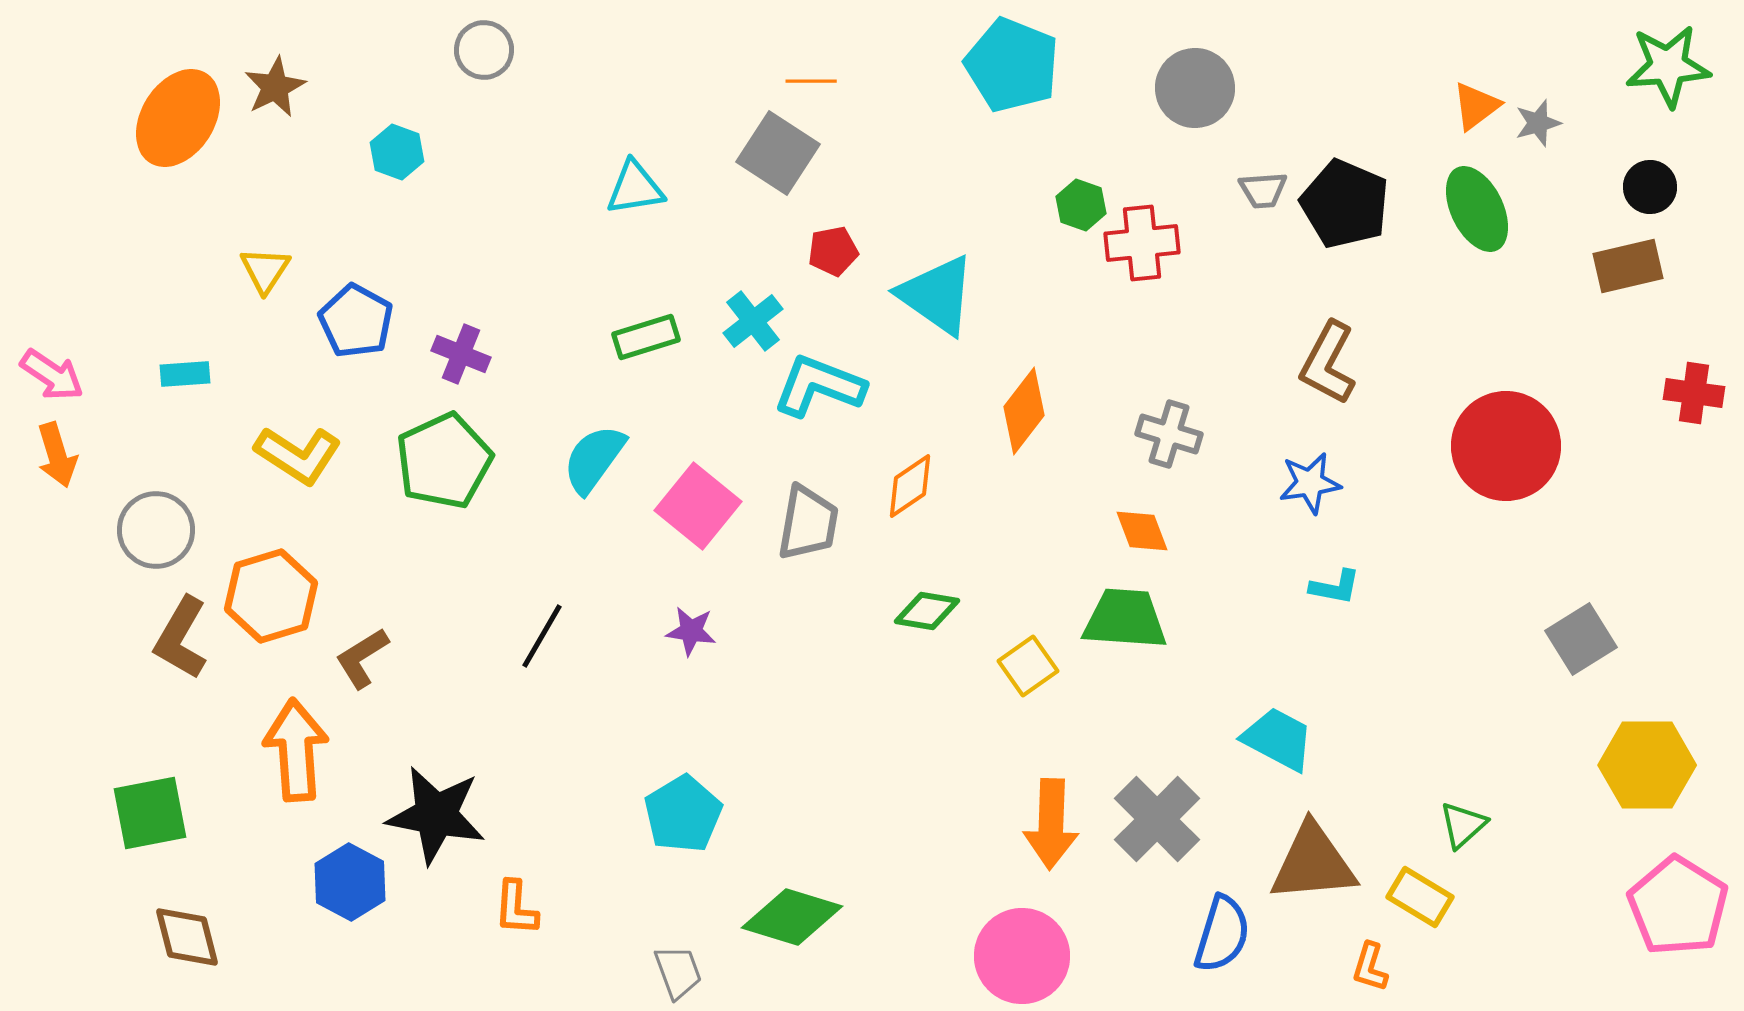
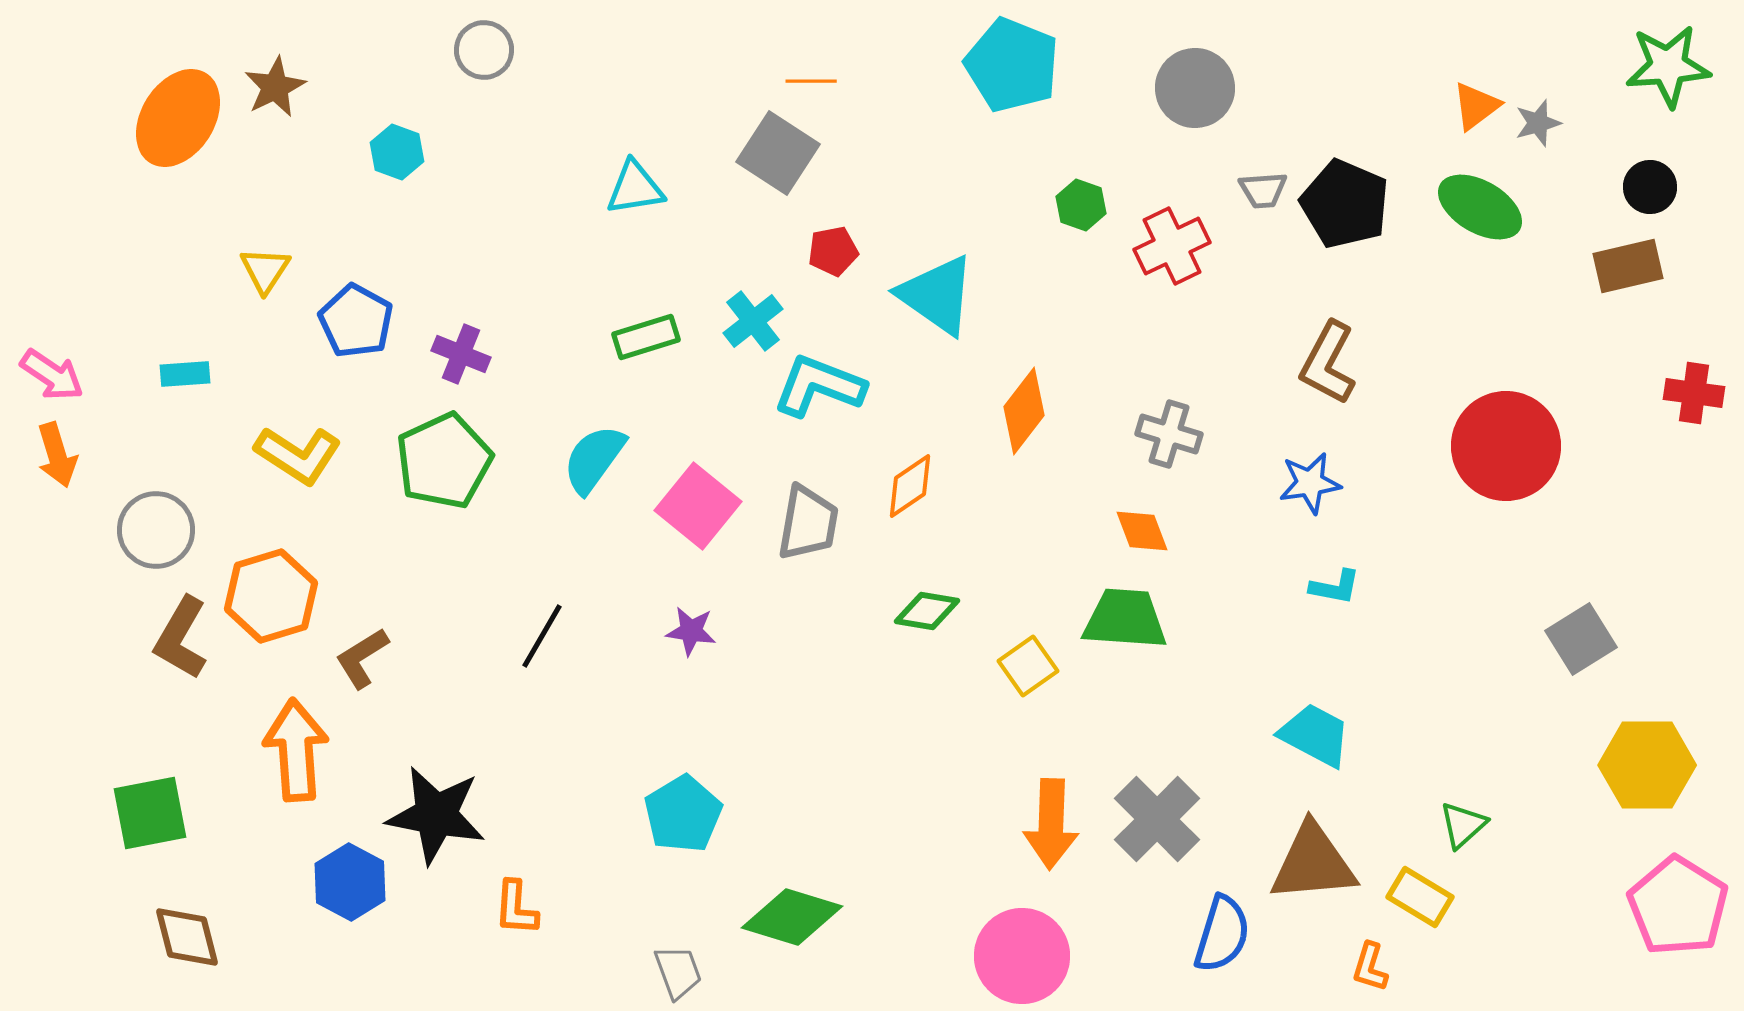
green ellipse at (1477, 209): moved 3 px right, 2 px up; rotated 34 degrees counterclockwise
red cross at (1142, 243): moved 30 px right, 3 px down; rotated 20 degrees counterclockwise
cyan trapezoid at (1278, 739): moved 37 px right, 4 px up
